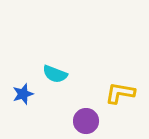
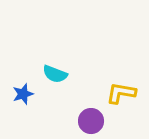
yellow L-shape: moved 1 px right
purple circle: moved 5 px right
